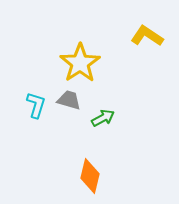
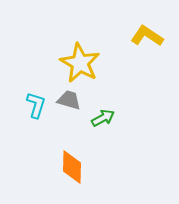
yellow star: rotated 9 degrees counterclockwise
orange diamond: moved 18 px left, 9 px up; rotated 12 degrees counterclockwise
